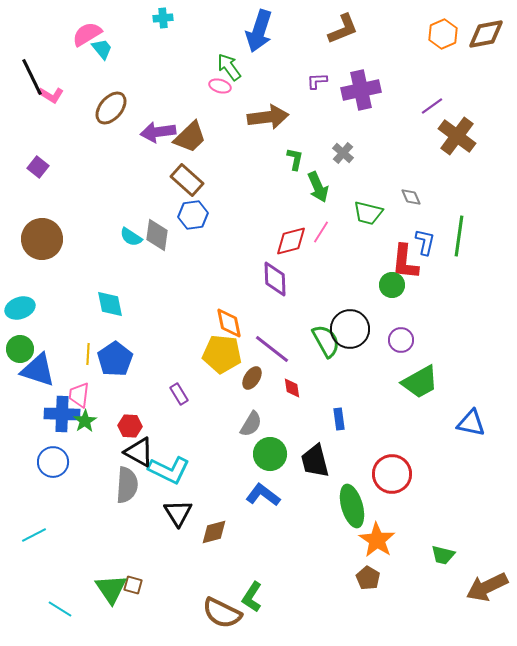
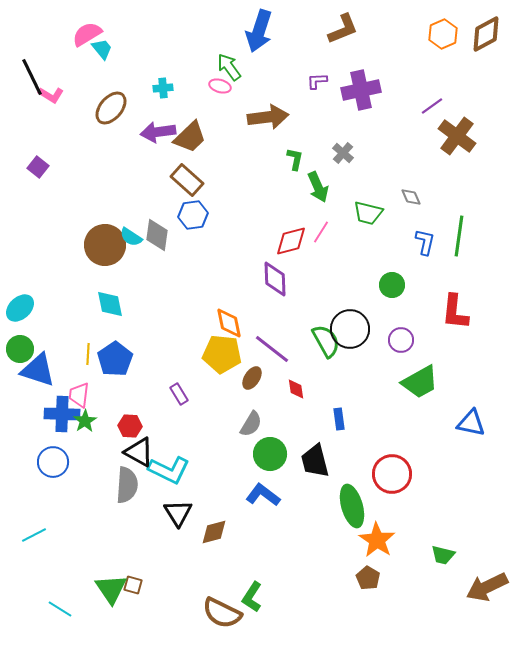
cyan cross at (163, 18): moved 70 px down
brown diamond at (486, 34): rotated 18 degrees counterclockwise
brown circle at (42, 239): moved 63 px right, 6 px down
red L-shape at (405, 262): moved 50 px right, 50 px down
cyan ellipse at (20, 308): rotated 24 degrees counterclockwise
red diamond at (292, 388): moved 4 px right, 1 px down
